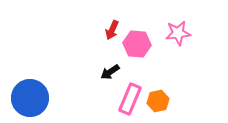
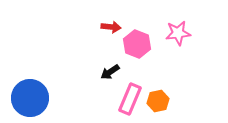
red arrow: moved 1 px left, 3 px up; rotated 108 degrees counterclockwise
pink hexagon: rotated 16 degrees clockwise
